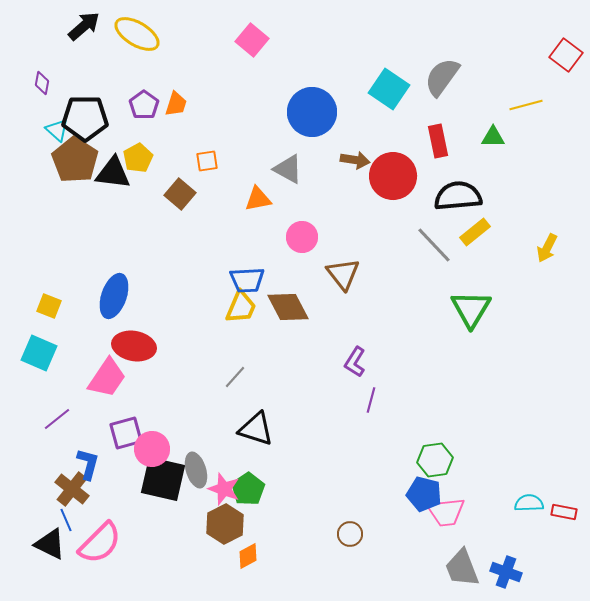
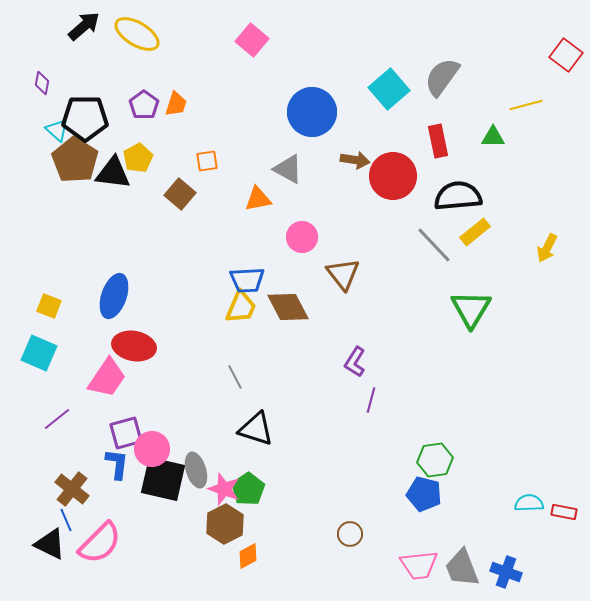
cyan square at (389, 89): rotated 15 degrees clockwise
gray line at (235, 377): rotated 70 degrees counterclockwise
blue L-shape at (88, 464): moved 29 px right; rotated 8 degrees counterclockwise
pink trapezoid at (446, 512): moved 27 px left, 53 px down
